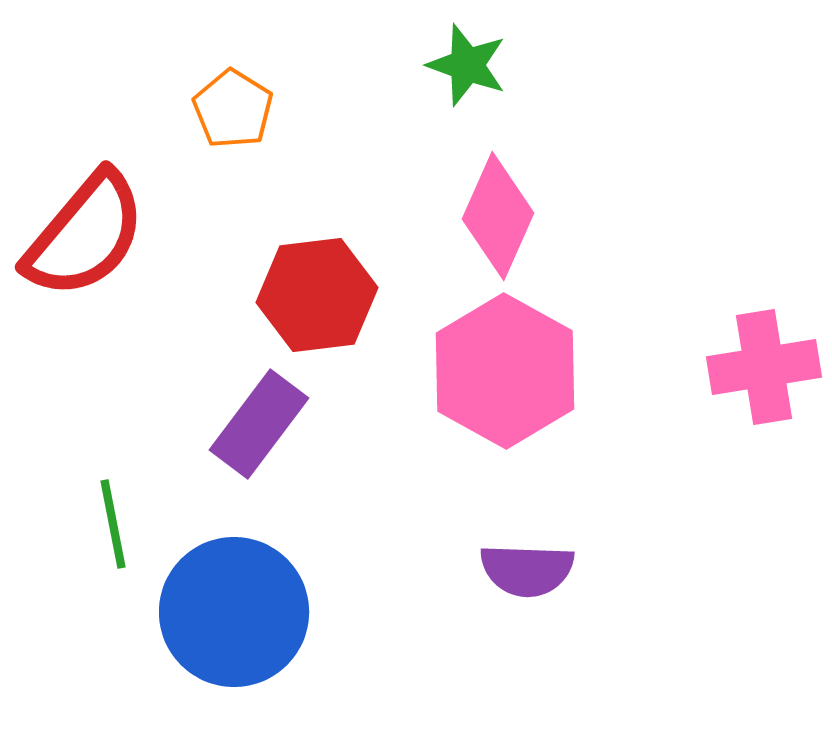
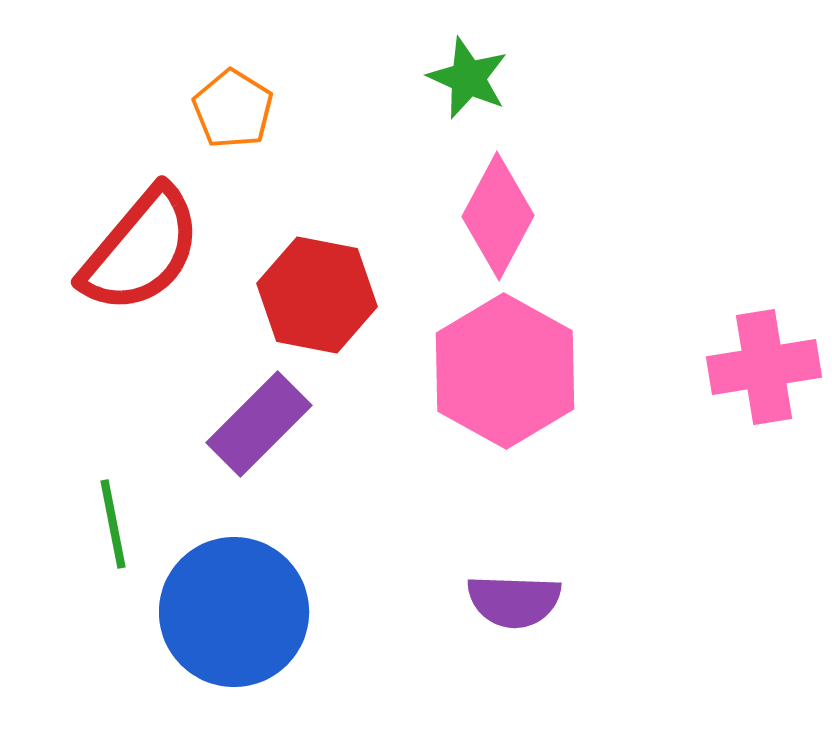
green star: moved 1 px right, 13 px down; rotated 4 degrees clockwise
pink diamond: rotated 4 degrees clockwise
red semicircle: moved 56 px right, 15 px down
red hexagon: rotated 18 degrees clockwise
purple rectangle: rotated 8 degrees clockwise
purple semicircle: moved 13 px left, 31 px down
